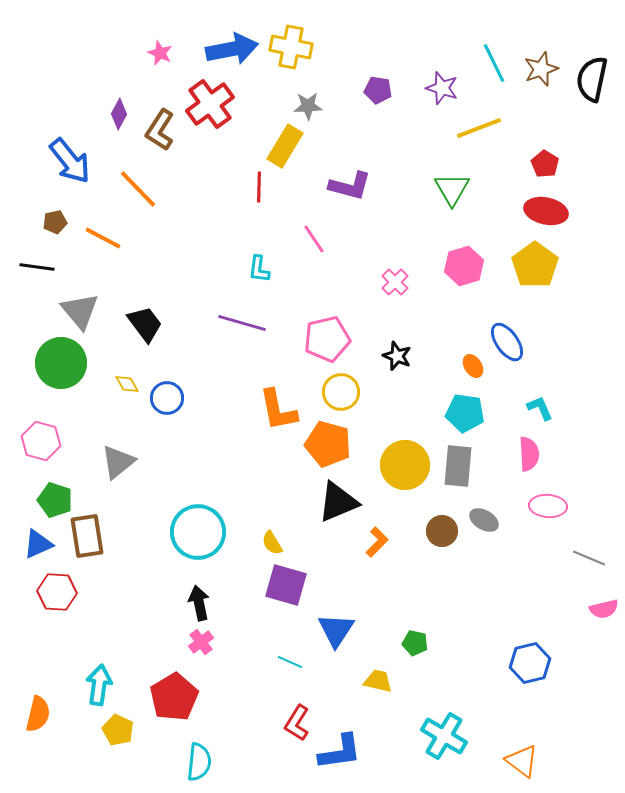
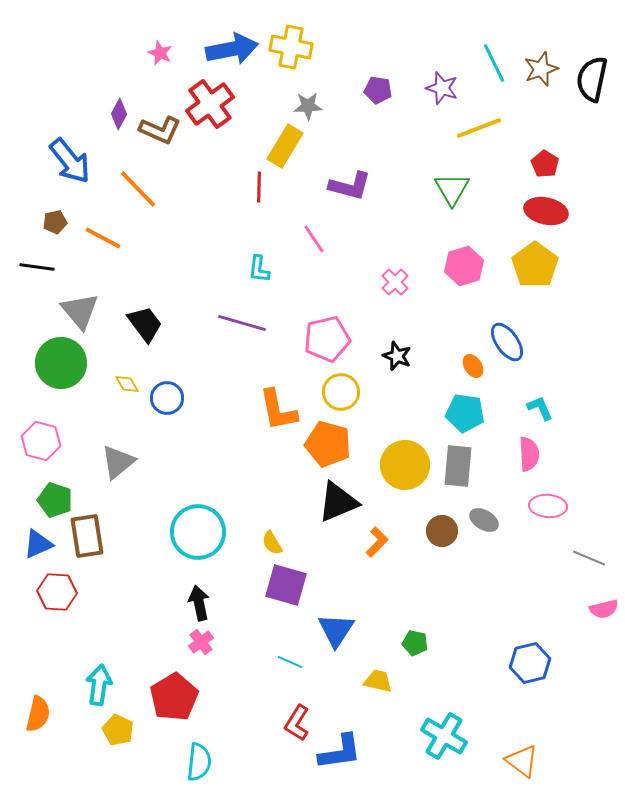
brown L-shape at (160, 130): rotated 99 degrees counterclockwise
